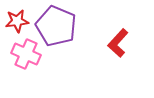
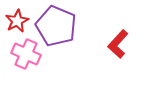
red star: rotated 20 degrees counterclockwise
red L-shape: moved 1 px down
